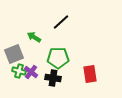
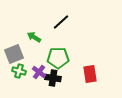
purple cross: moved 8 px right
